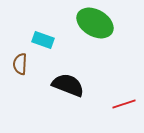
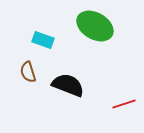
green ellipse: moved 3 px down
brown semicircle: moved 8 px right, 8 px down; rotated 20 degrees counterclockwise
